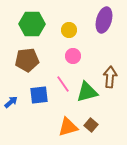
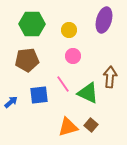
green triangle: moved 1 px right, 1 px down; rotated 40 degrees clockwise
